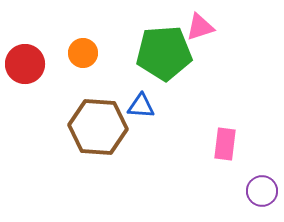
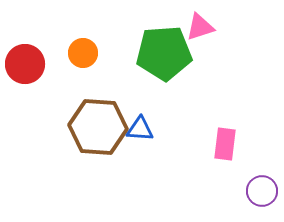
blue triangle: moved 1 px left, 23 px down
